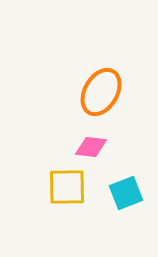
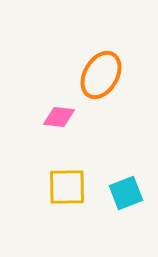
orange ellipse: moved 17 px up
pink diamond: moved 32 px left, 30 px up
